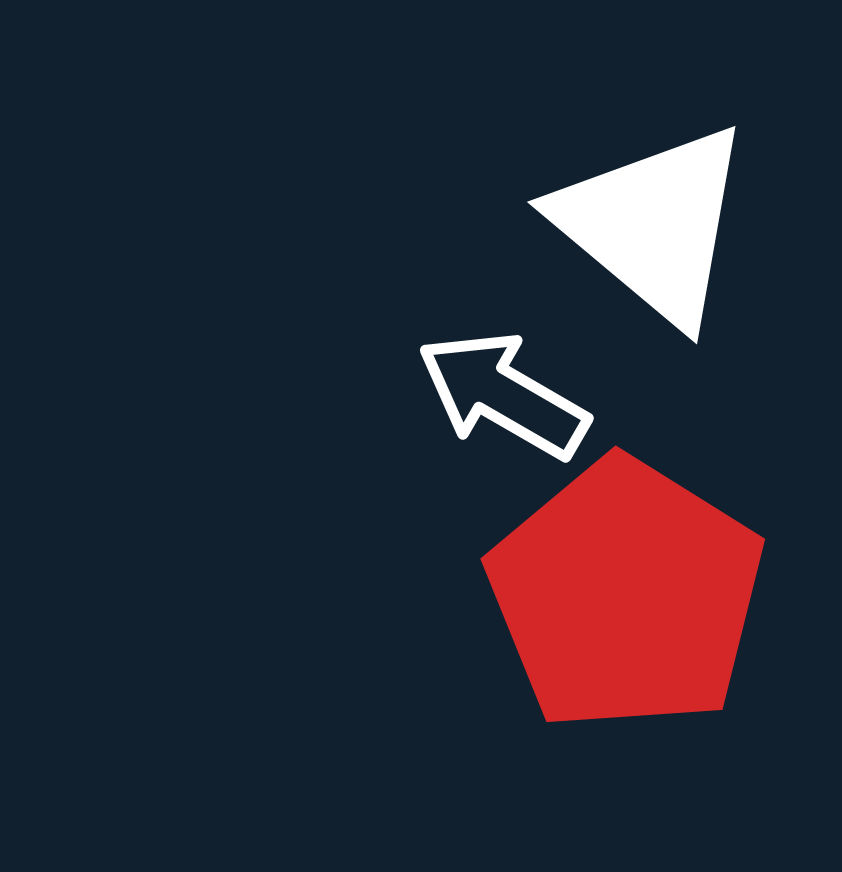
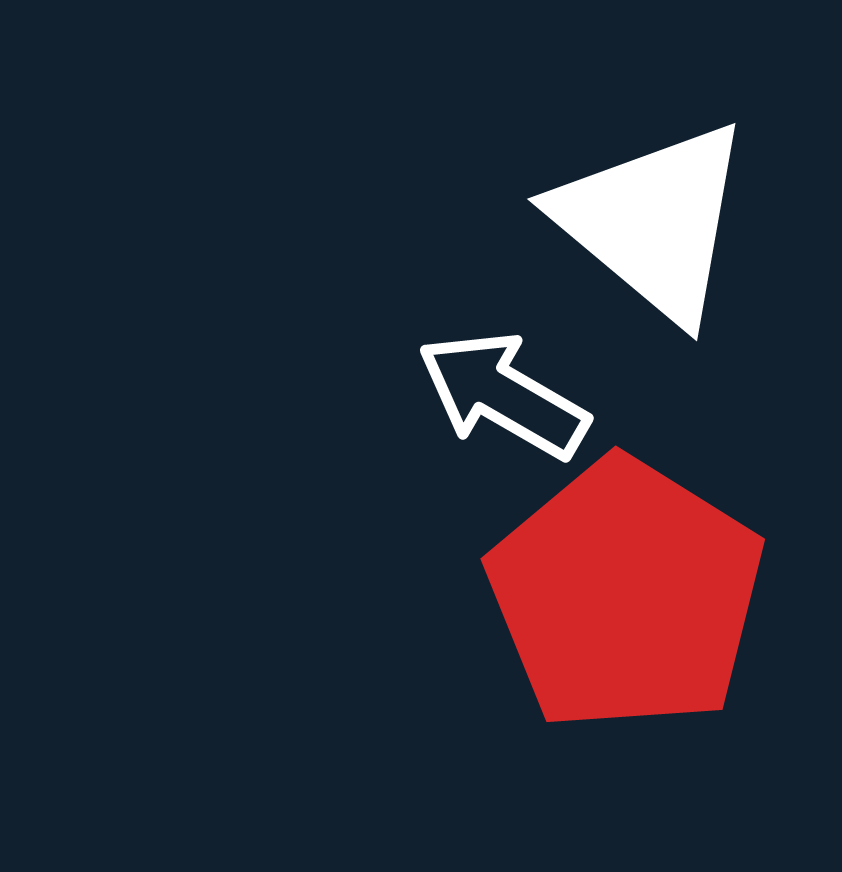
white triangle: moved 3 px up
